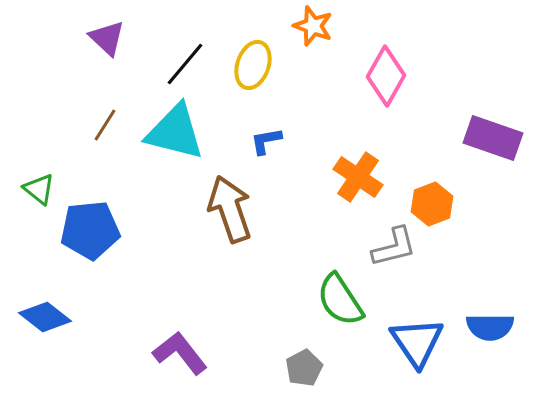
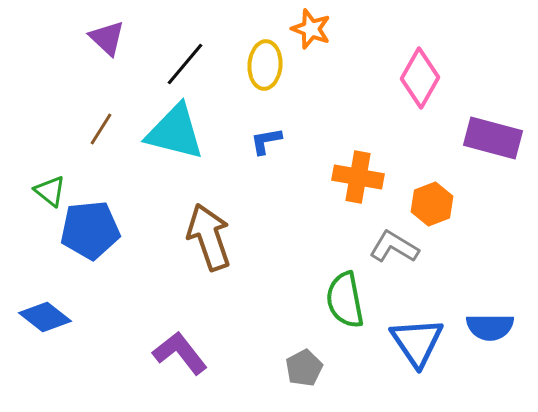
orange star: moved 2 px left, 3 px down
yellow ellipse: moved 12 px right; rotated 15 degrees counterclockwise
pink diamond: moved 34 px right, 2 px down
brown line: moved 4 px left, 4 px down
purple rectangle: rotated 4 degrees counterclockwise
orange cross: rotated 24 degrees counterclockwise
green triangle: moved 11 px right, 2 px down
brown arrow: moved 21 px left, 28 px down
gray L-shape: rotated 135 degrees counterclockwise
green semicircle: moved 5 px right; rotated 22 degrees clockwise
